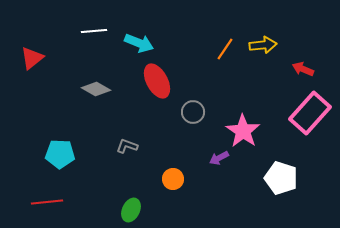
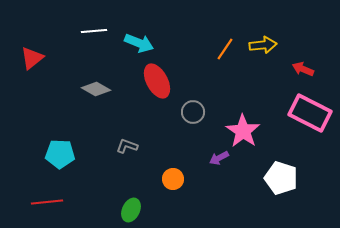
pink rectangle: rotated 75 degrees clockwise
